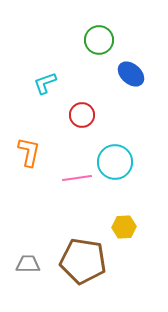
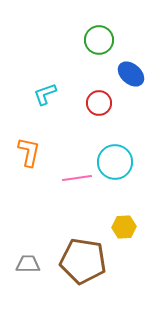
cyan L-shape: moved 11 px down
red circle: moved 17 px right, 12 px up
